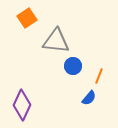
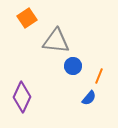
purple diamond: moved 8 px up
